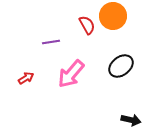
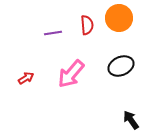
orange circle: moved 6 px right, 2 px down
red semicircle: rotated 24 degrees clockwise
purple line: moved 2 px right, 9 px up
black ellipse: rotated 15 degrees clockwise
black arrow: rotated 138 degrees counterclockwise
